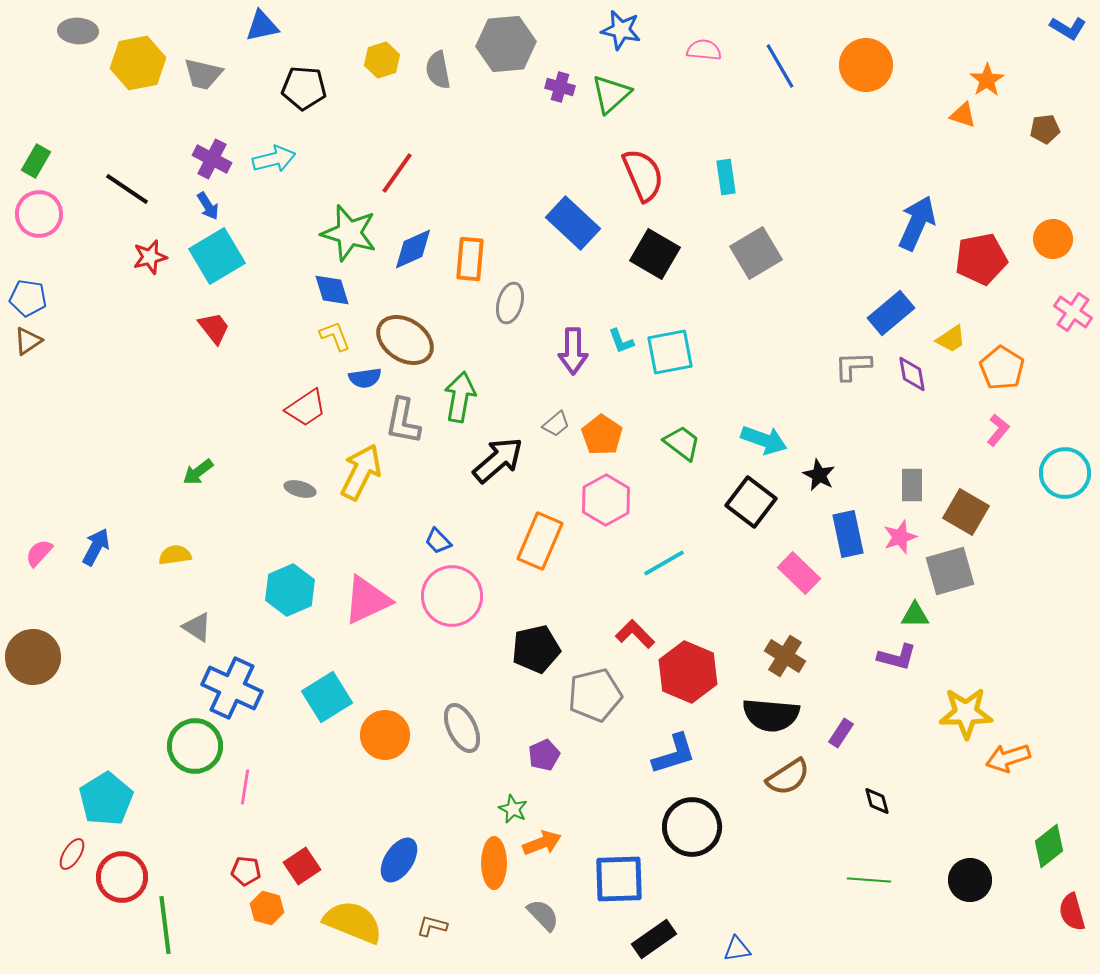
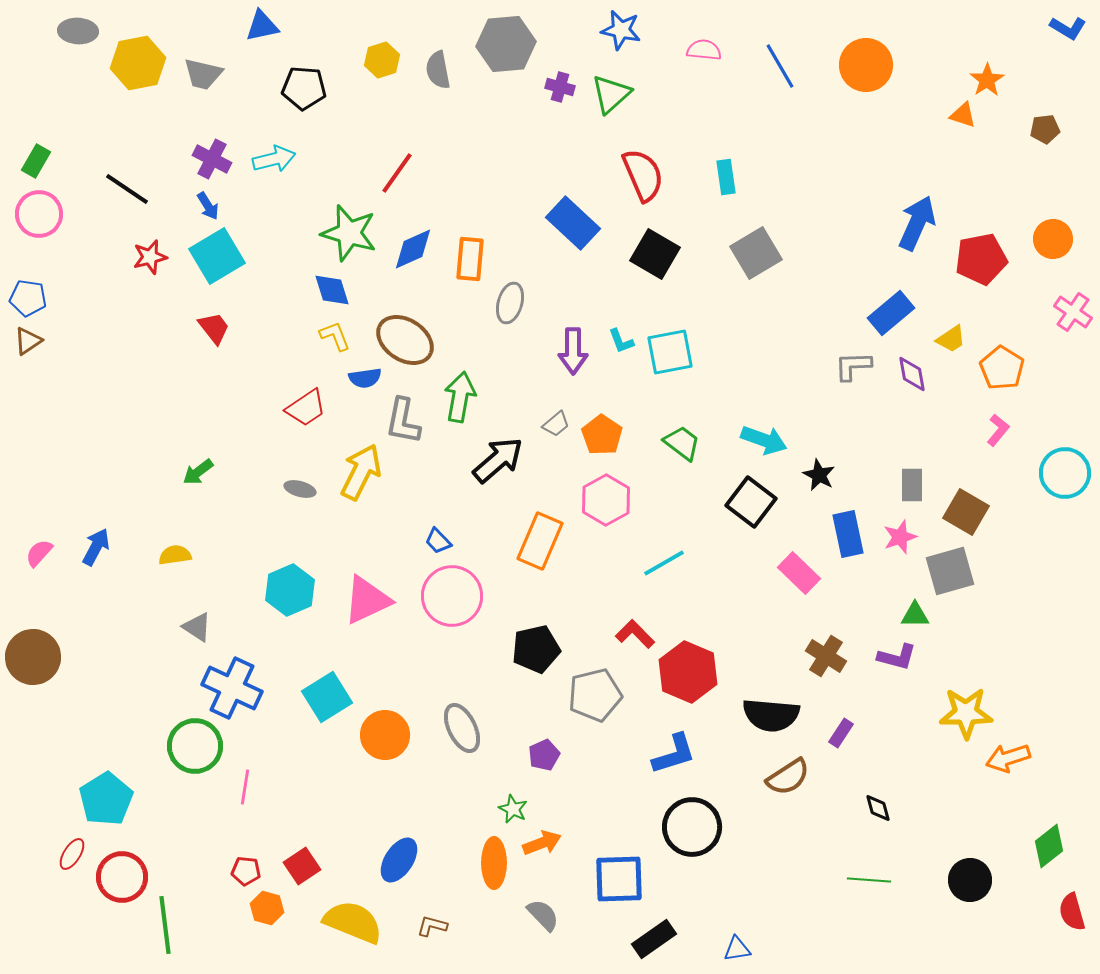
brown cross at (785, 656): moved 41 px right
black diamond at (877, 801): moved 1 px right, 7 px down
